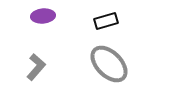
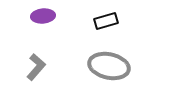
gray ellipse: moved 2 px down; rotated 33 degrees counterclockwise
